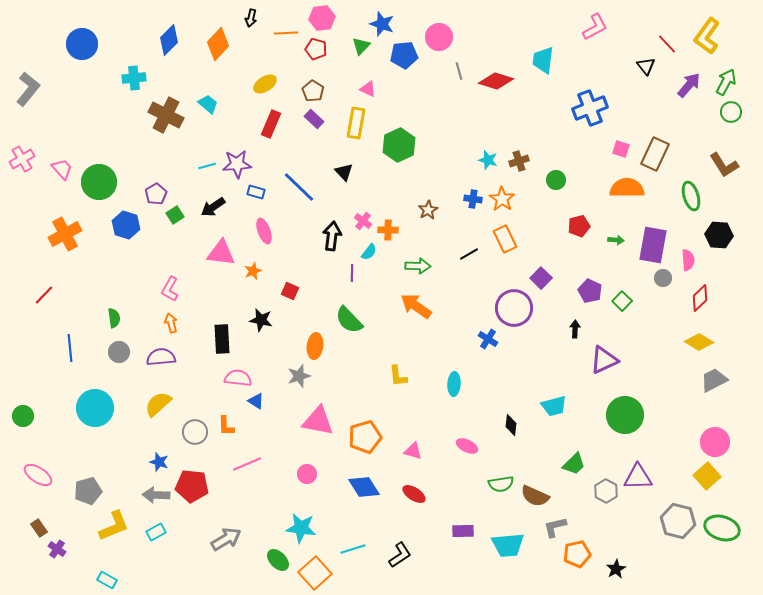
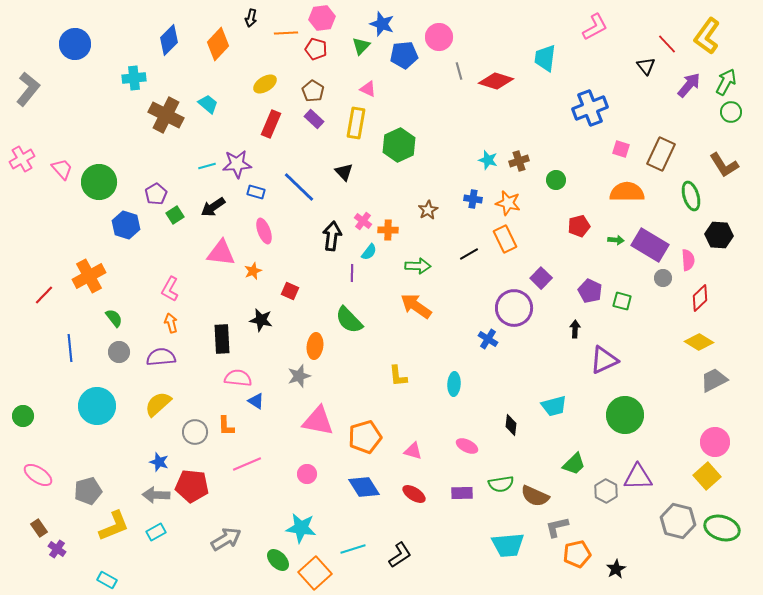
blue circle at (82, 44): moved 7 px left
cyan trapezoid at (543, 60): moved 2 px right, 2 px up
brown rectangle at (655, 154): moved 6 px right
orange semicircle at (627, 188): moved 4 px down
orange star at (502, 199): moved 6 px right, 4 px down; rotated 20 degrees counterclockwise
orange cross at (65, 234): moved 24 px right, 42 px down
purple rectangle at (653, 245): moved 3 px left; rotated 69 degrees counterclockwise
green square at (622, 301): rotated 30 degrees counterclockwise
green semicircle at (114, 318): rotated 30 degrees counterclockwise
cyan circle at (95, 408): moved 2 px right, 2 px up
gray L-shape at (555, 527): moved 2 px right
purple rectangle at (463, 531): moved 1 px left, 38 px up
